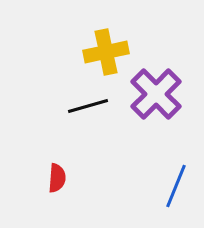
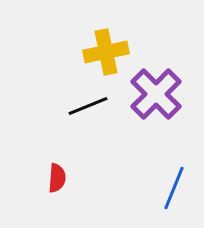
black line: rotated 6 degrees counterclockwise
blue line: moved 2 px left, 2 px down
